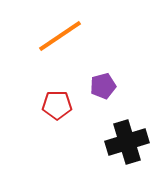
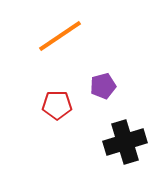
black cross: moved 2 px left
